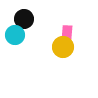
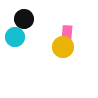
cyan circle: moved 2 px down
